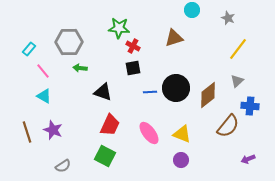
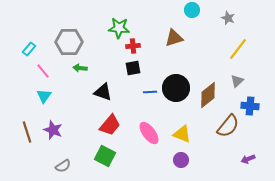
red cross: rotated 32 degrees counterclockwise
cyan triangle: rotated 35 degrees clockwise
red trapezoid: rotated 15 degrees clockwise
